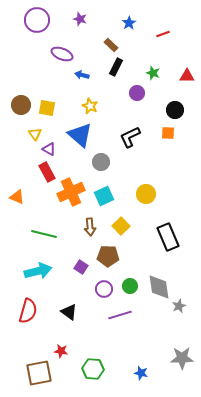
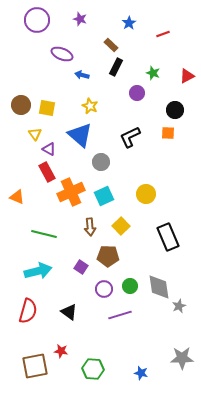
red triangle at (187, 76): rotated 28 degrees counterclockwise
brown square at (39, 373): moved 4 px left, 7 px up
